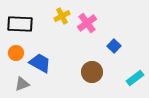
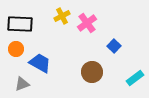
orange circle: moved 4 px up
